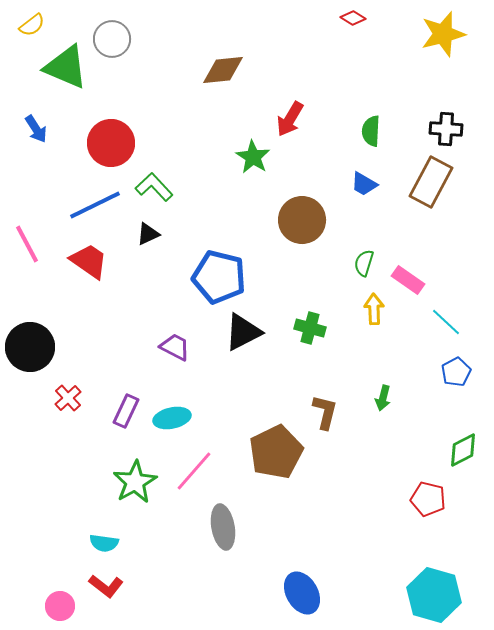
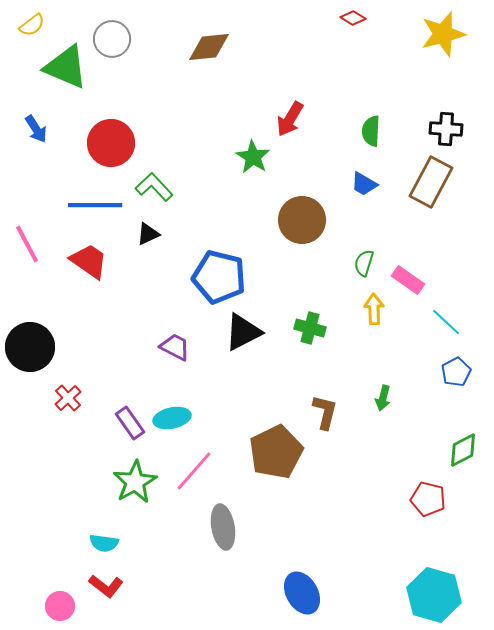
brown diamond at (223, 70): moved 14 px left, 23 px up
blue line at (95, 205): rotated 26 degrees clockwise
purple rectangle at (126, 411): moved 4 px right, 12 px down; rotated 60 degrees counterclockwise
